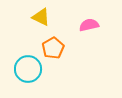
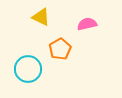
pink semicircle: moved 2 px left, 1 px up
orange pentagon: moved 7 px right, 1 px down
